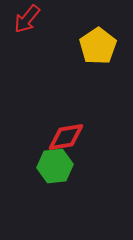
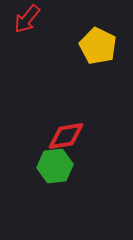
yellow pentagon: rotated 12 degrees counterclockwise
red diamond: moved 1 px up
